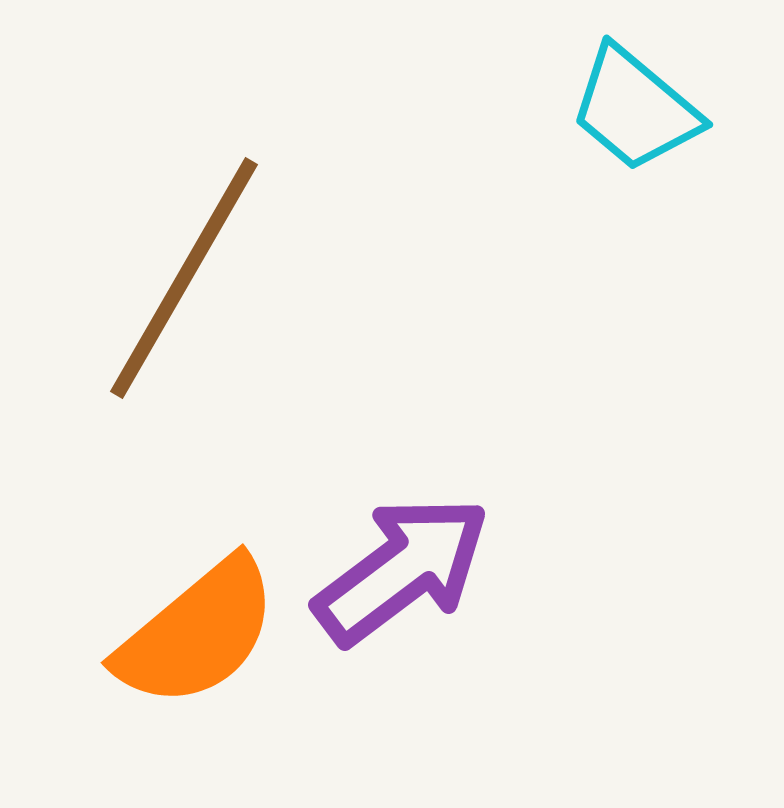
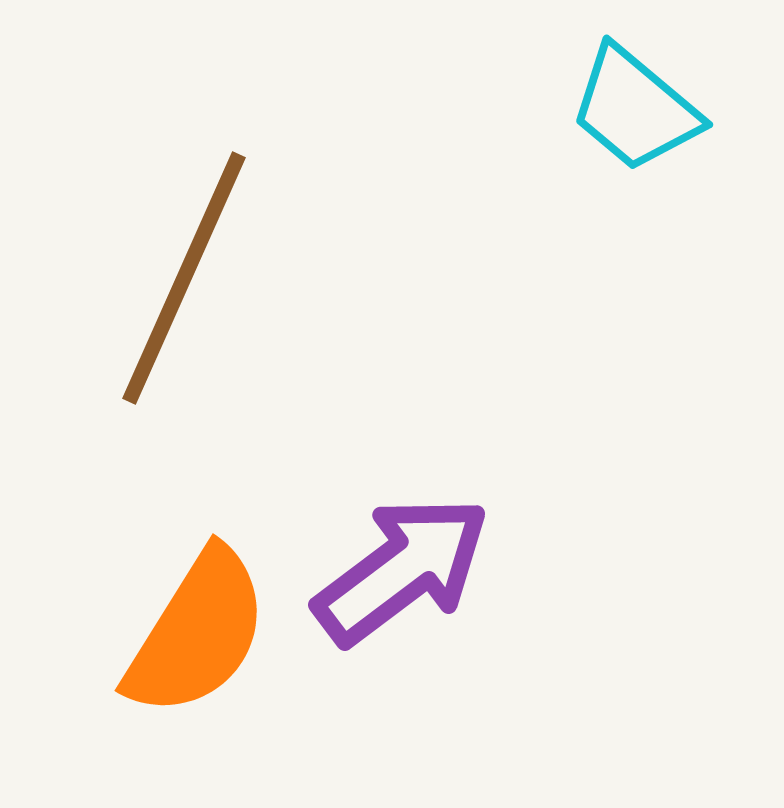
brown line: rotated 6 degrees counterclockwise
orange semicircle: rotated 18 degrees counterclockwise
